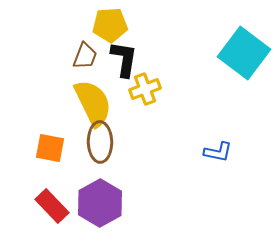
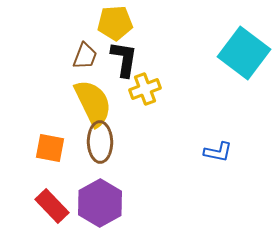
yellow pentagon: moved 5 px right, 2 px up
